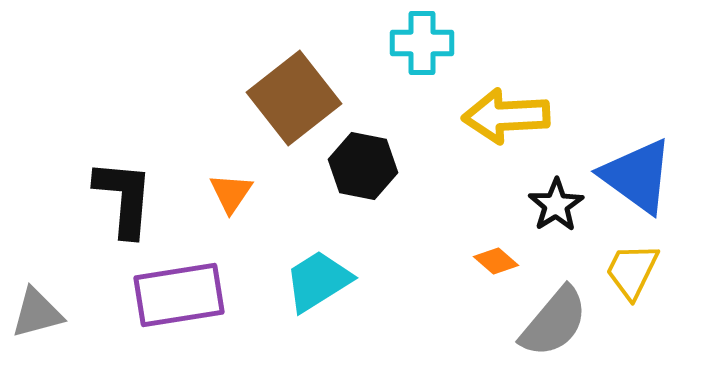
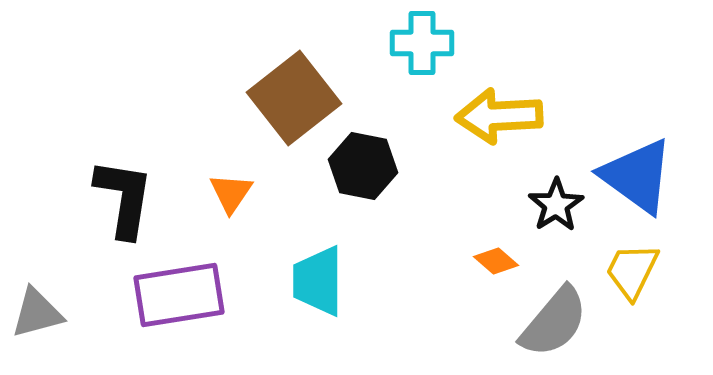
yellow arrow: moved 7 px left
black L-shape: rotated 4 degrees clockwise
cyan trapezoid: rotated 58 degrees counterclockwise
